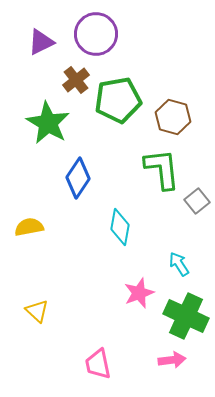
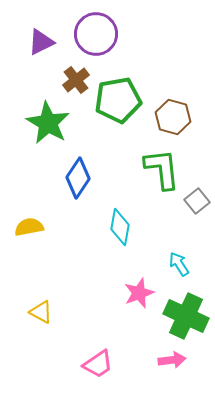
yellow triangle: moved 4 px right, 1 px down; rotated 15 degrees counterclockwise
pink trapezoid: rotated 112 degrees counterclockwise
